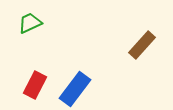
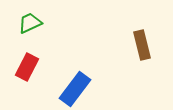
brown rectangle: rotated 56 degrees counterclockwise
red rectangle: moved 8 px left, 18 px up
